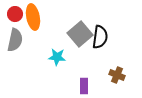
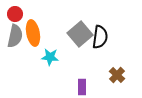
orange ellipse: moved 16 px down
gray semicircle: moved 4 px up
cyan star: moved 7 px left
brown cross: rotated 21 degrees clockwise
purple rectangle: moved 2 px left, 1 px down
